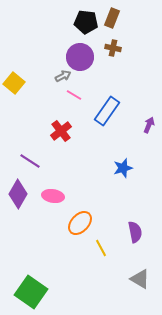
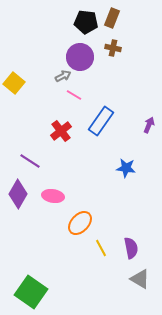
blue rectangle: moved 6 px left, 10 px down
blue star: moved 3 px right; rotated 24 degrees clockwise
purple semicircle: moved 4 px left, 16 px down
